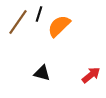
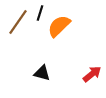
black line: moved 1 px right, 1 px up
red arrow: moved 1 px right, 1 px up
